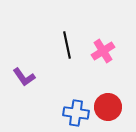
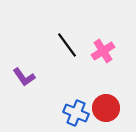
black line: rotated 24 degrees counterclockwise
red circle: moved 2 px left, 1 px down
blue cross: rotated 15 degrees clockwise
